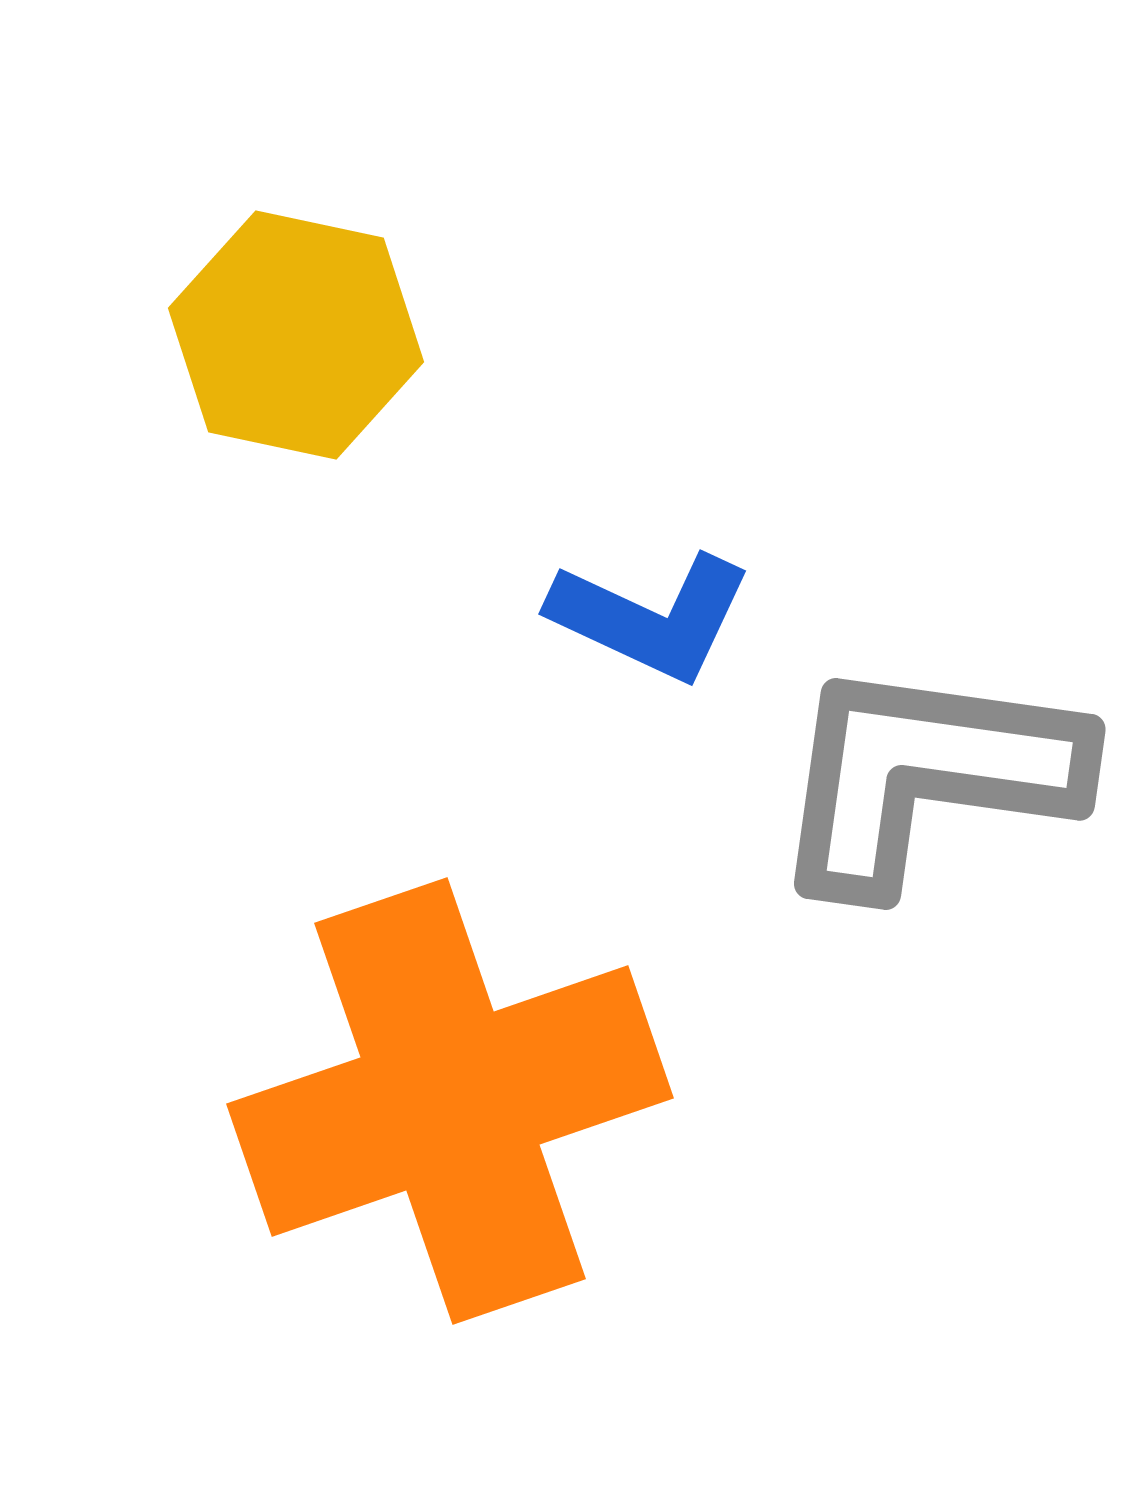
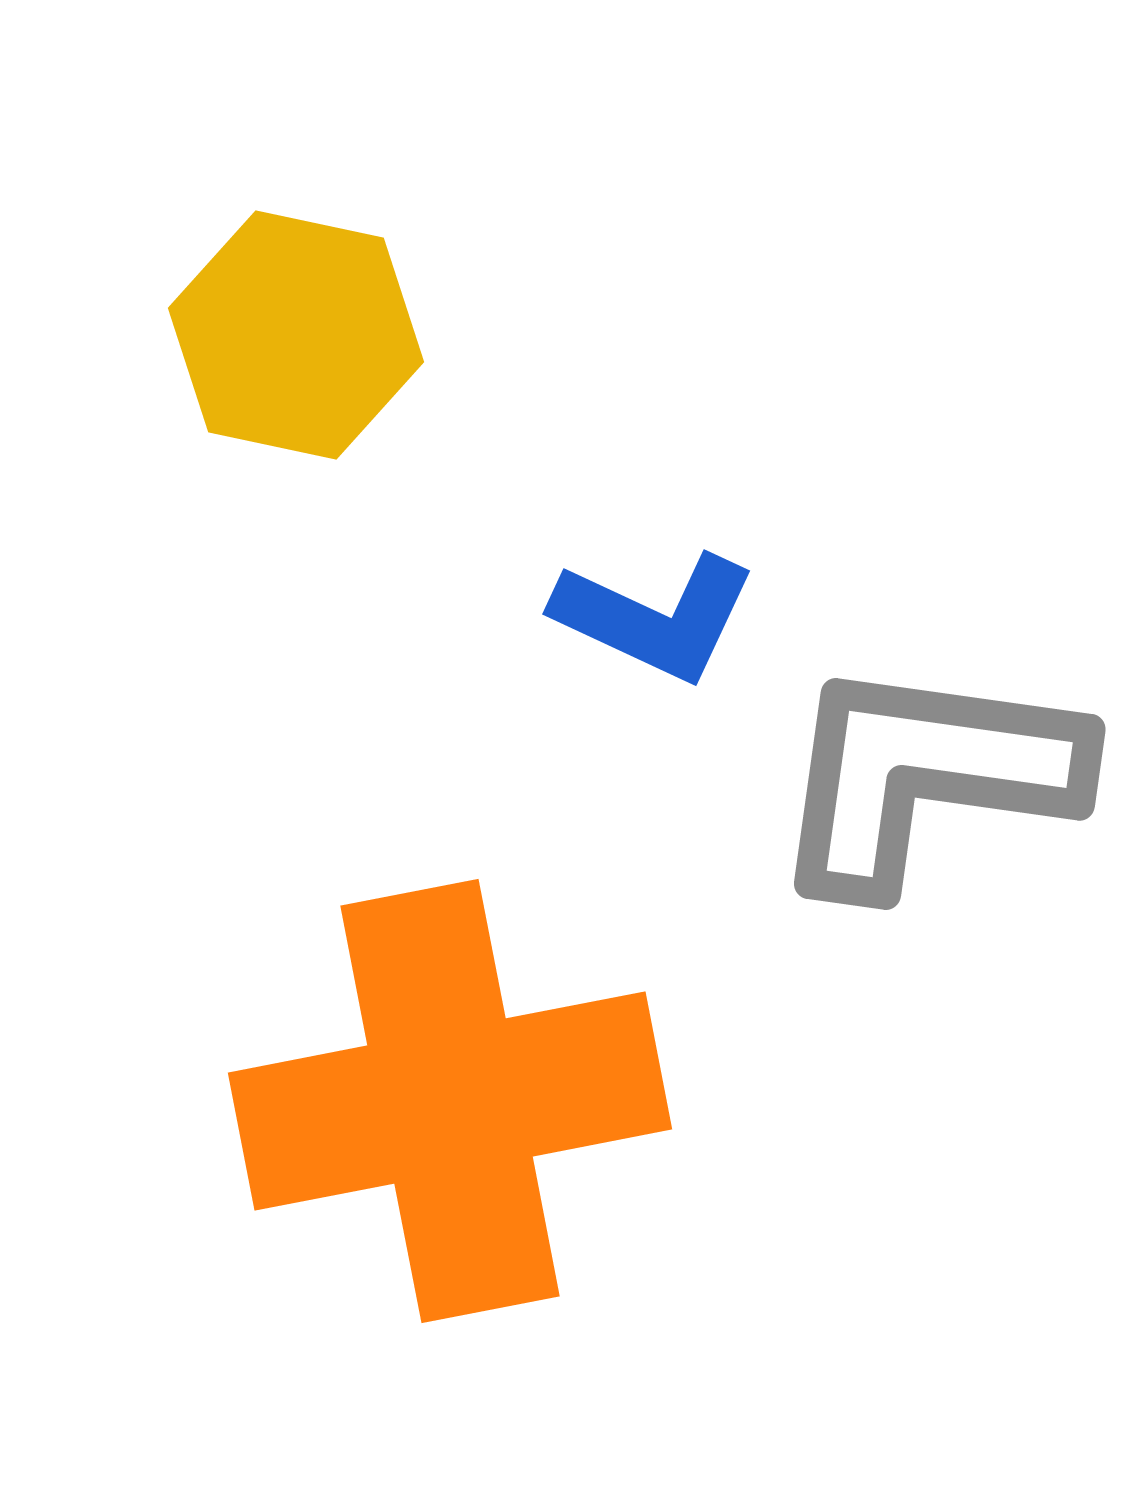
blue L-shape: moved 4 px right
orange cross: rotated 8 degrees clockwise
